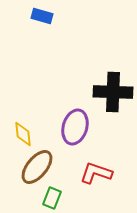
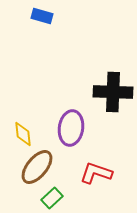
purple ellipse: moved 4 px left, 1 px down; rotated 8 degrees counterclockwise
green rectangle: rotated 25 degrees clockwise
